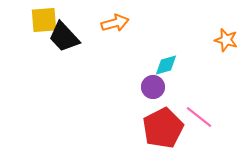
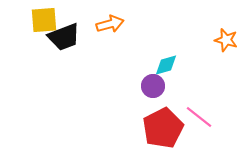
orange arrow: moved 5 px left, 1 px down
black trapezoid: rotated 68 degrees counterclockwise
purple circle: moved 1 px up
